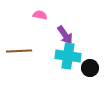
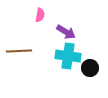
pink semicircle: rotated 88 degrees clockwise
purple arrow: moved 1 px right, 3 px up; rotated 24 degrees counterclockwise
